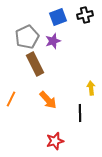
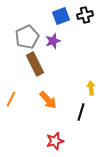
blue square: moved 3 px right, 1 px up
black line: moved 1 px right, 1 px up; rotated 18 degrees clockwise
